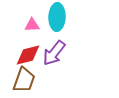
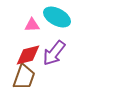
cyan ellipse: rotated 64 degrees counterclockwise
brown trapezoid: moved 3 px up
